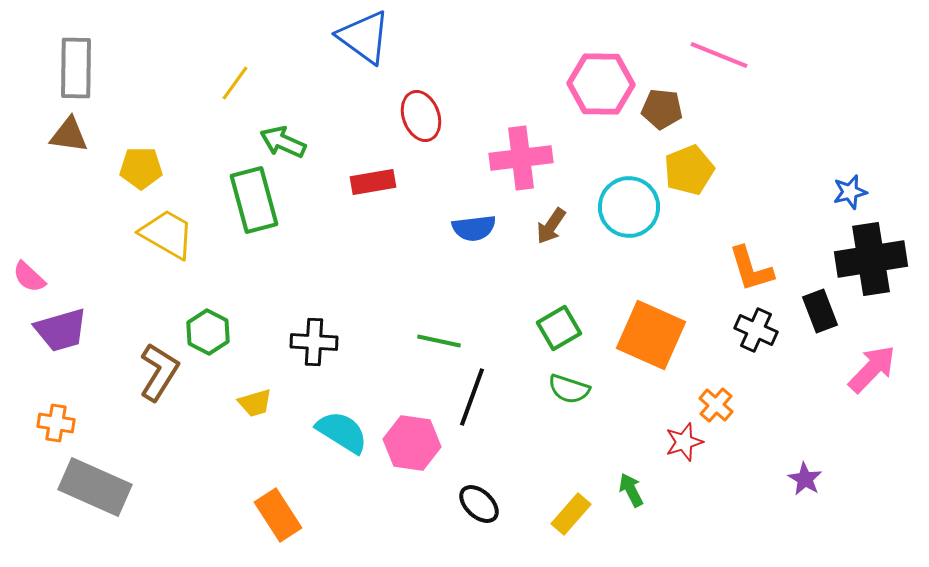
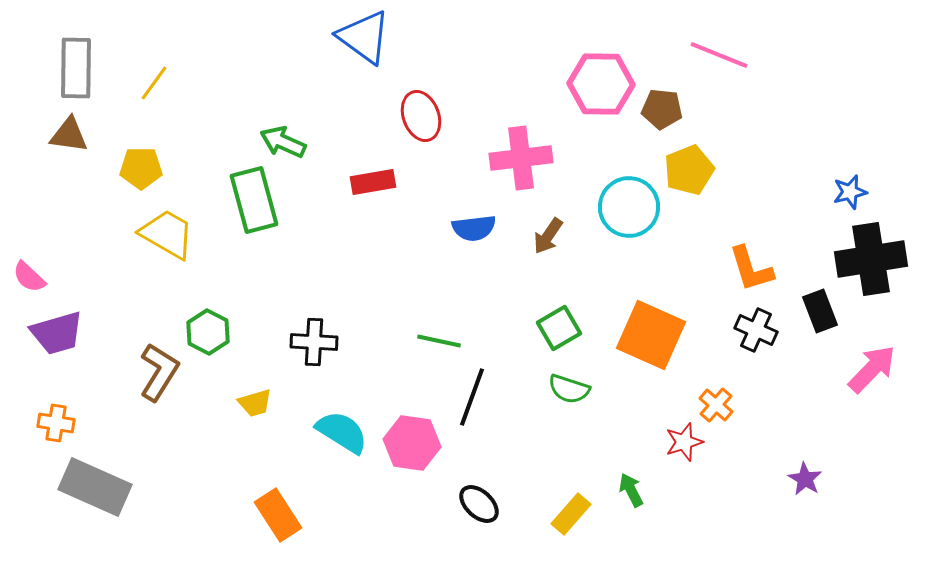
yellow line at (235, 83): moved 81 px left
brown arrow at (551, 226): moved 3 px left, 10 px down
purple trapezoid at (61, 330): moved 4 px left, 3 px down
